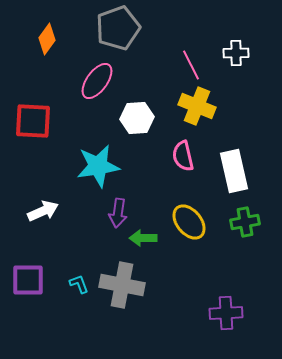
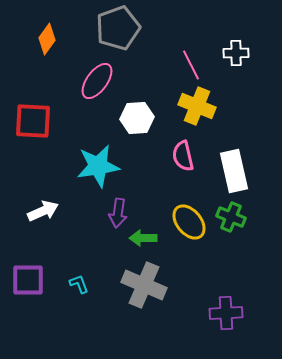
green cross: moved 14 px left, 5 px up; rotated 32 degrees clockwise
gray cross: moved 22 px right; rotated 12 degrees clockwise
